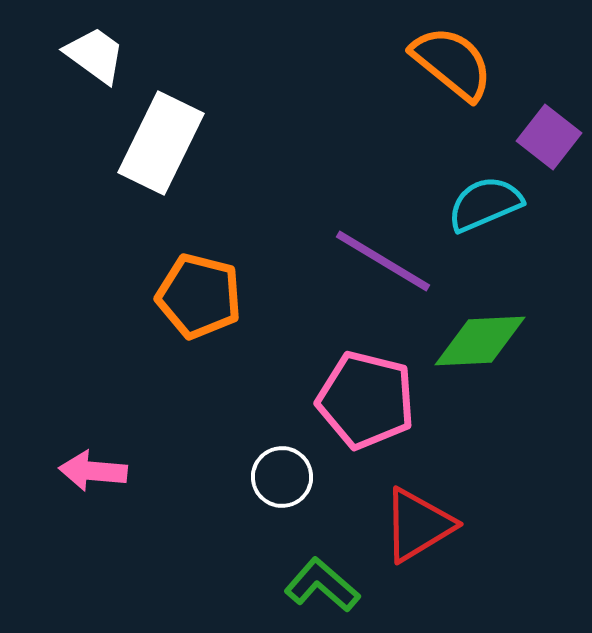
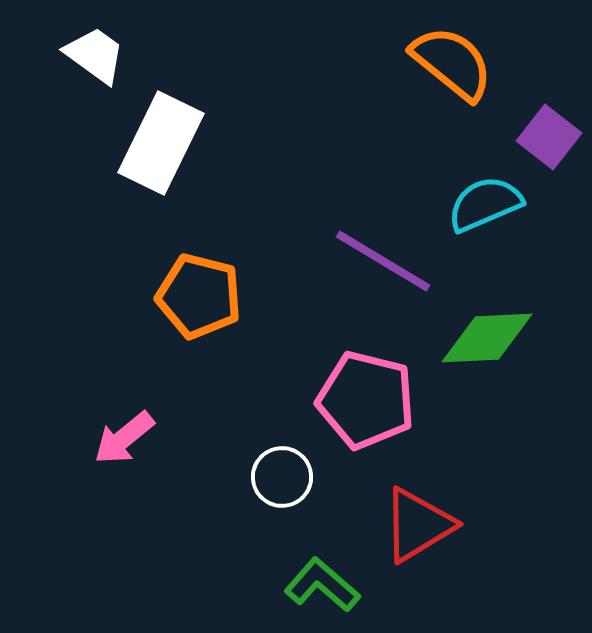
green diamond: moved 7 px right, 3 px up
pink arrow: moved 31 px right, 33 px up; rotated 44 degrees counterclockwise
